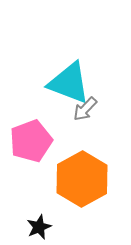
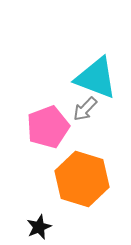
cyan triangle: moved 27 px right, 5 px up
pink pentagon: moved 17 px right, 14 px up
orange hexagon: rotated 14 degrees counterclockwise
